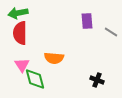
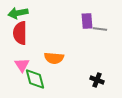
gray line: moved 11 px left, 3 px up; rotated 24 degrees counterclockwise
